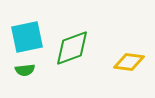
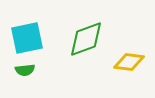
cyan square: moved 1 px down
green diamond: moved 14 px right, 9 px up
